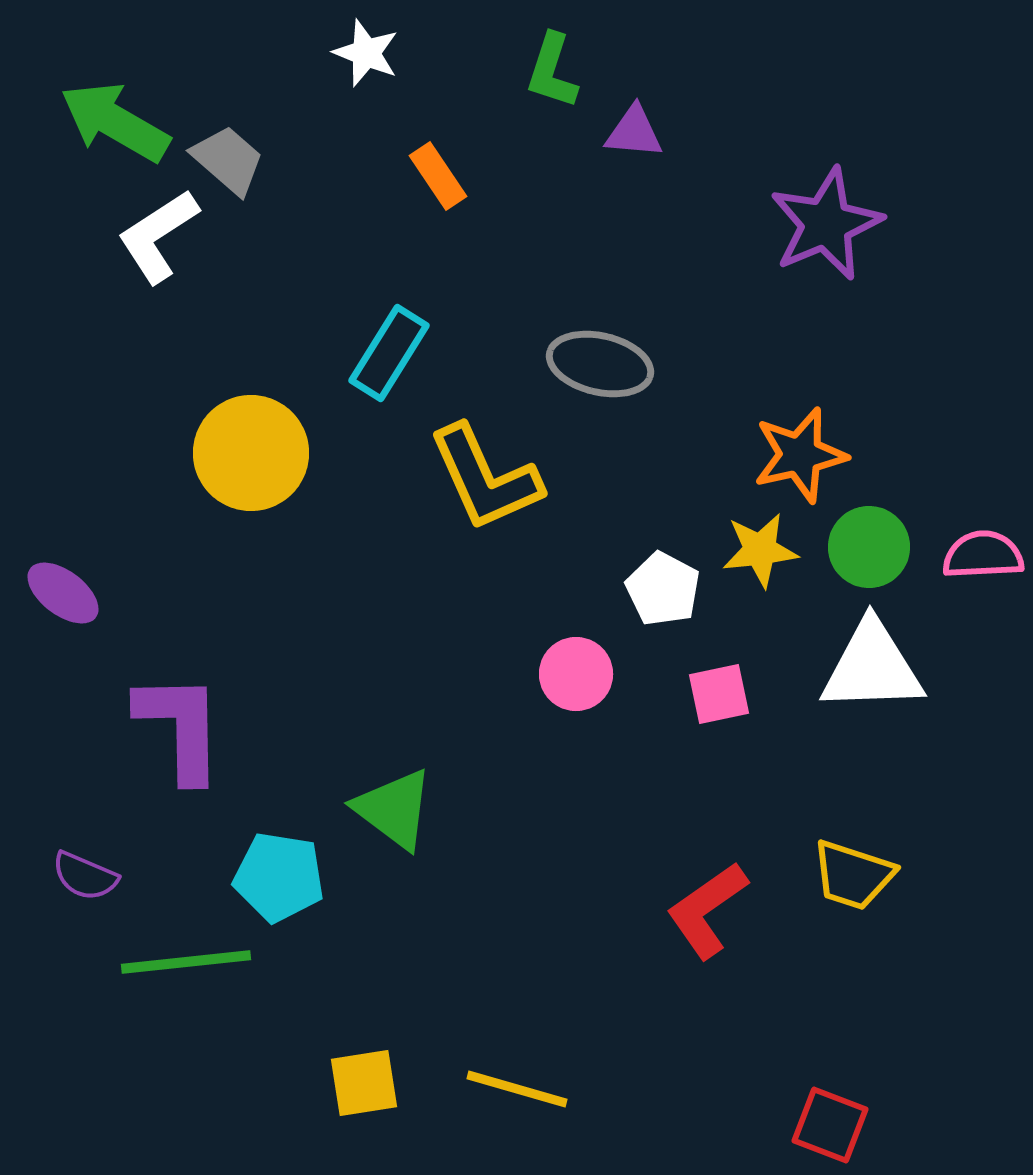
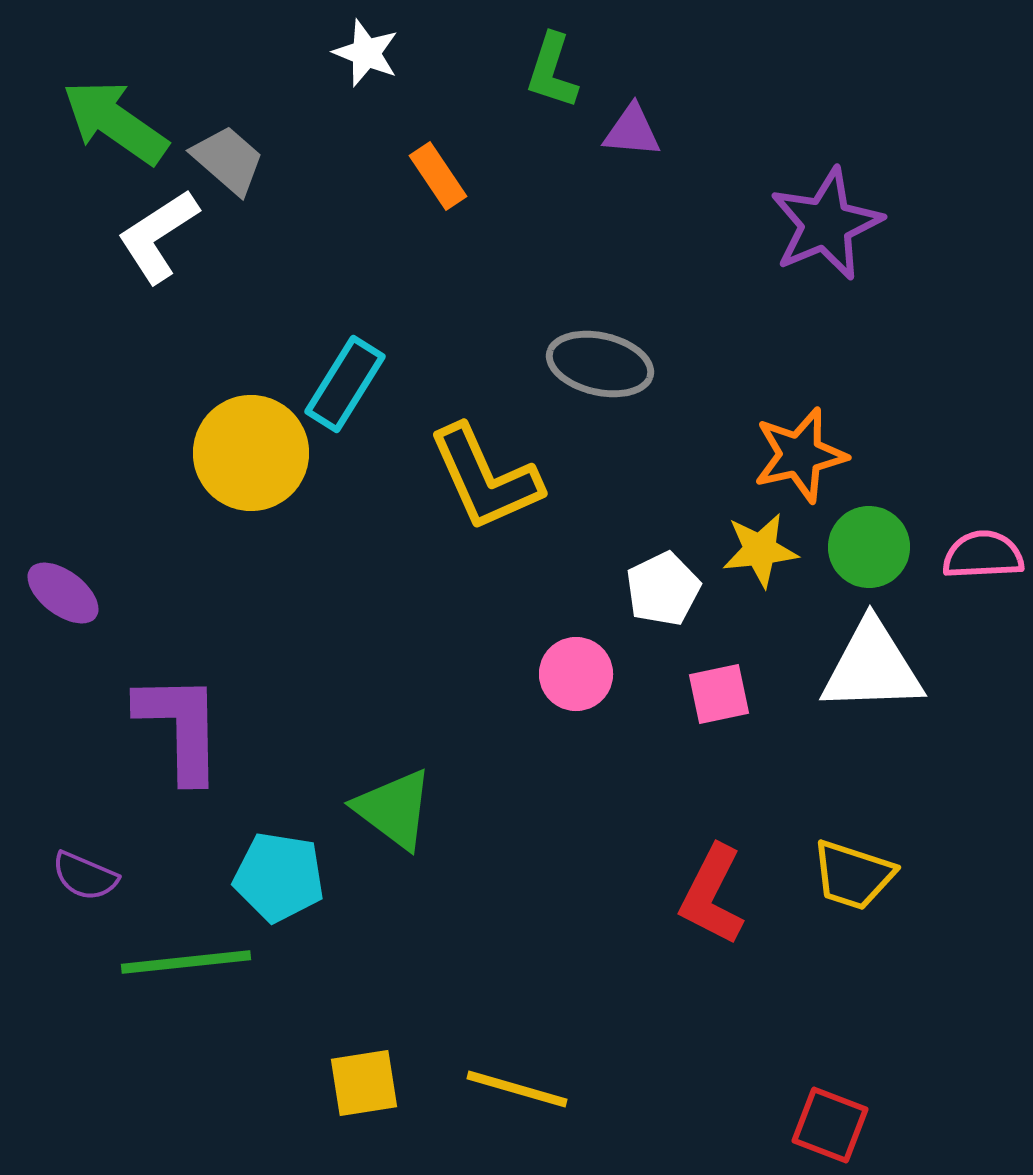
green arrow: rotated 5 degrees clockwise
purple triangle: moved 2 px left, 1 px up
cyan rectangle: moved 44 px left, 31 px down
white pentagon: rotated 18 degrees clockwise
red L-shape: moved 5 px right, 15 px up; rotated 28 degrees counterclockwise
